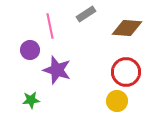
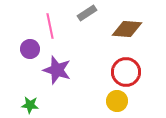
gray rectangle: moved 1 px right, 1 px up
brown diamond: moved 1 px down
purple circle: moved 1 px up
green star: moved 1 px left, 5 px down; rotated 12 degrees clockwise
